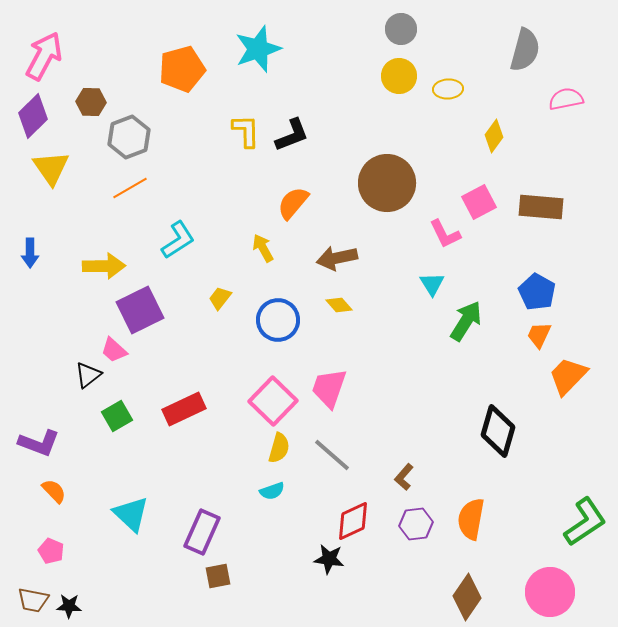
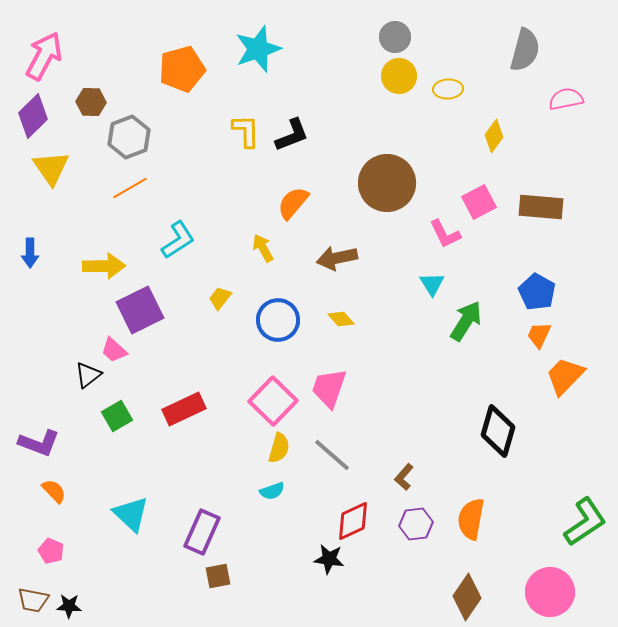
gray circle at (401, 29): moved 6 px left, 8 px down
yellow diamond at (339, 305): moved 2 px right, 14 px down
orange trapezoid at (568, 376): moved 3 px left
